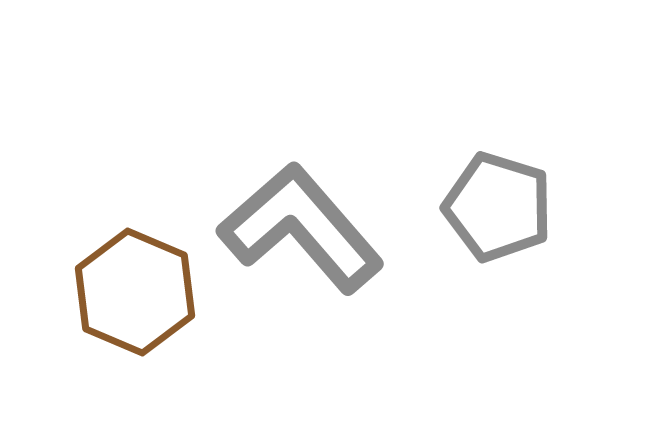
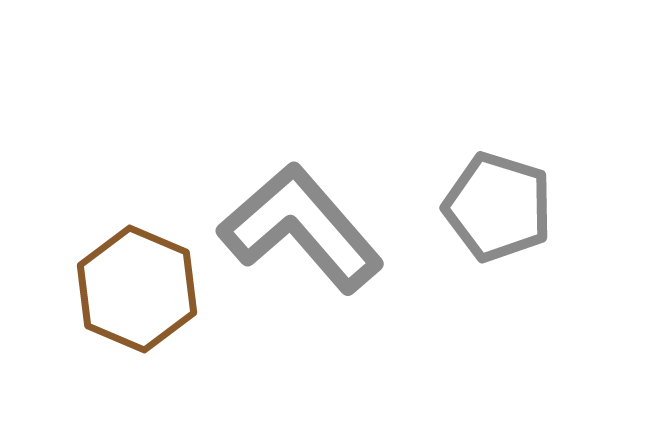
brown hexagon: moved 2 px right, 3 px up
